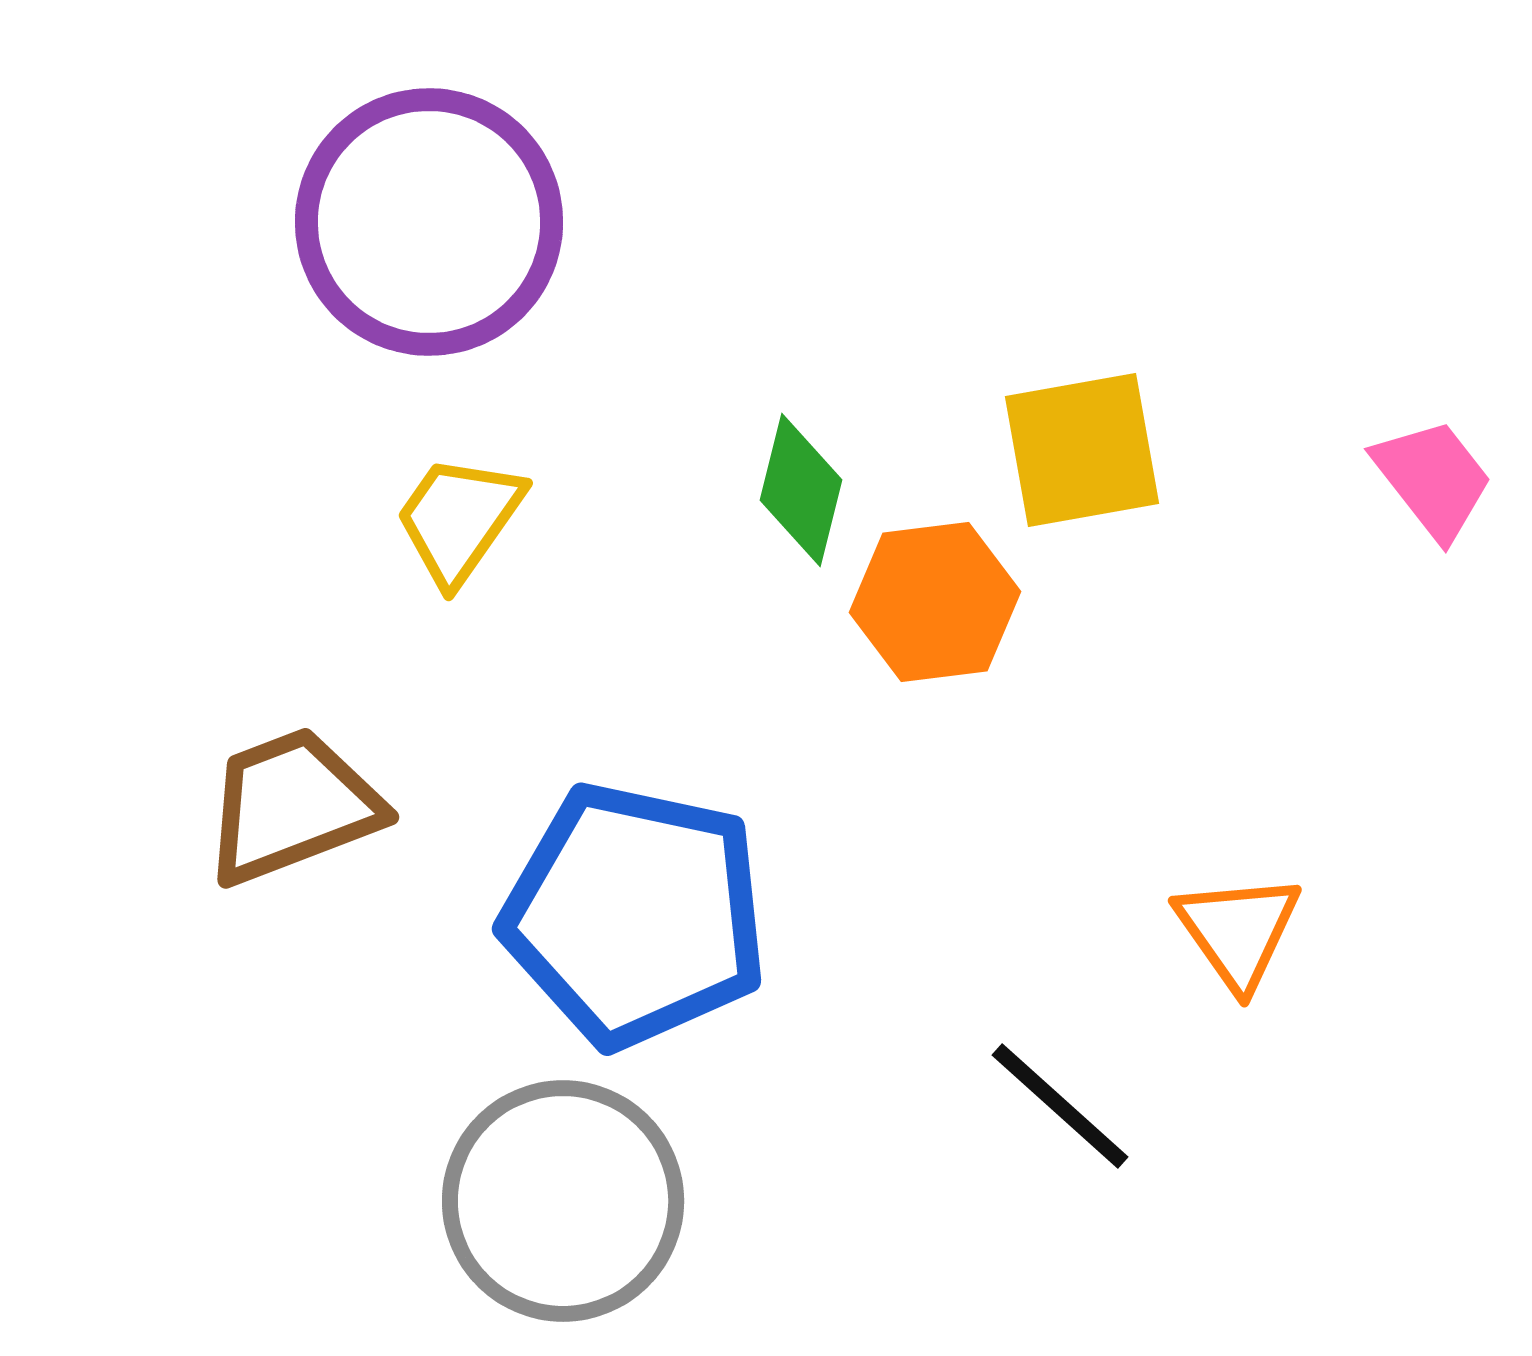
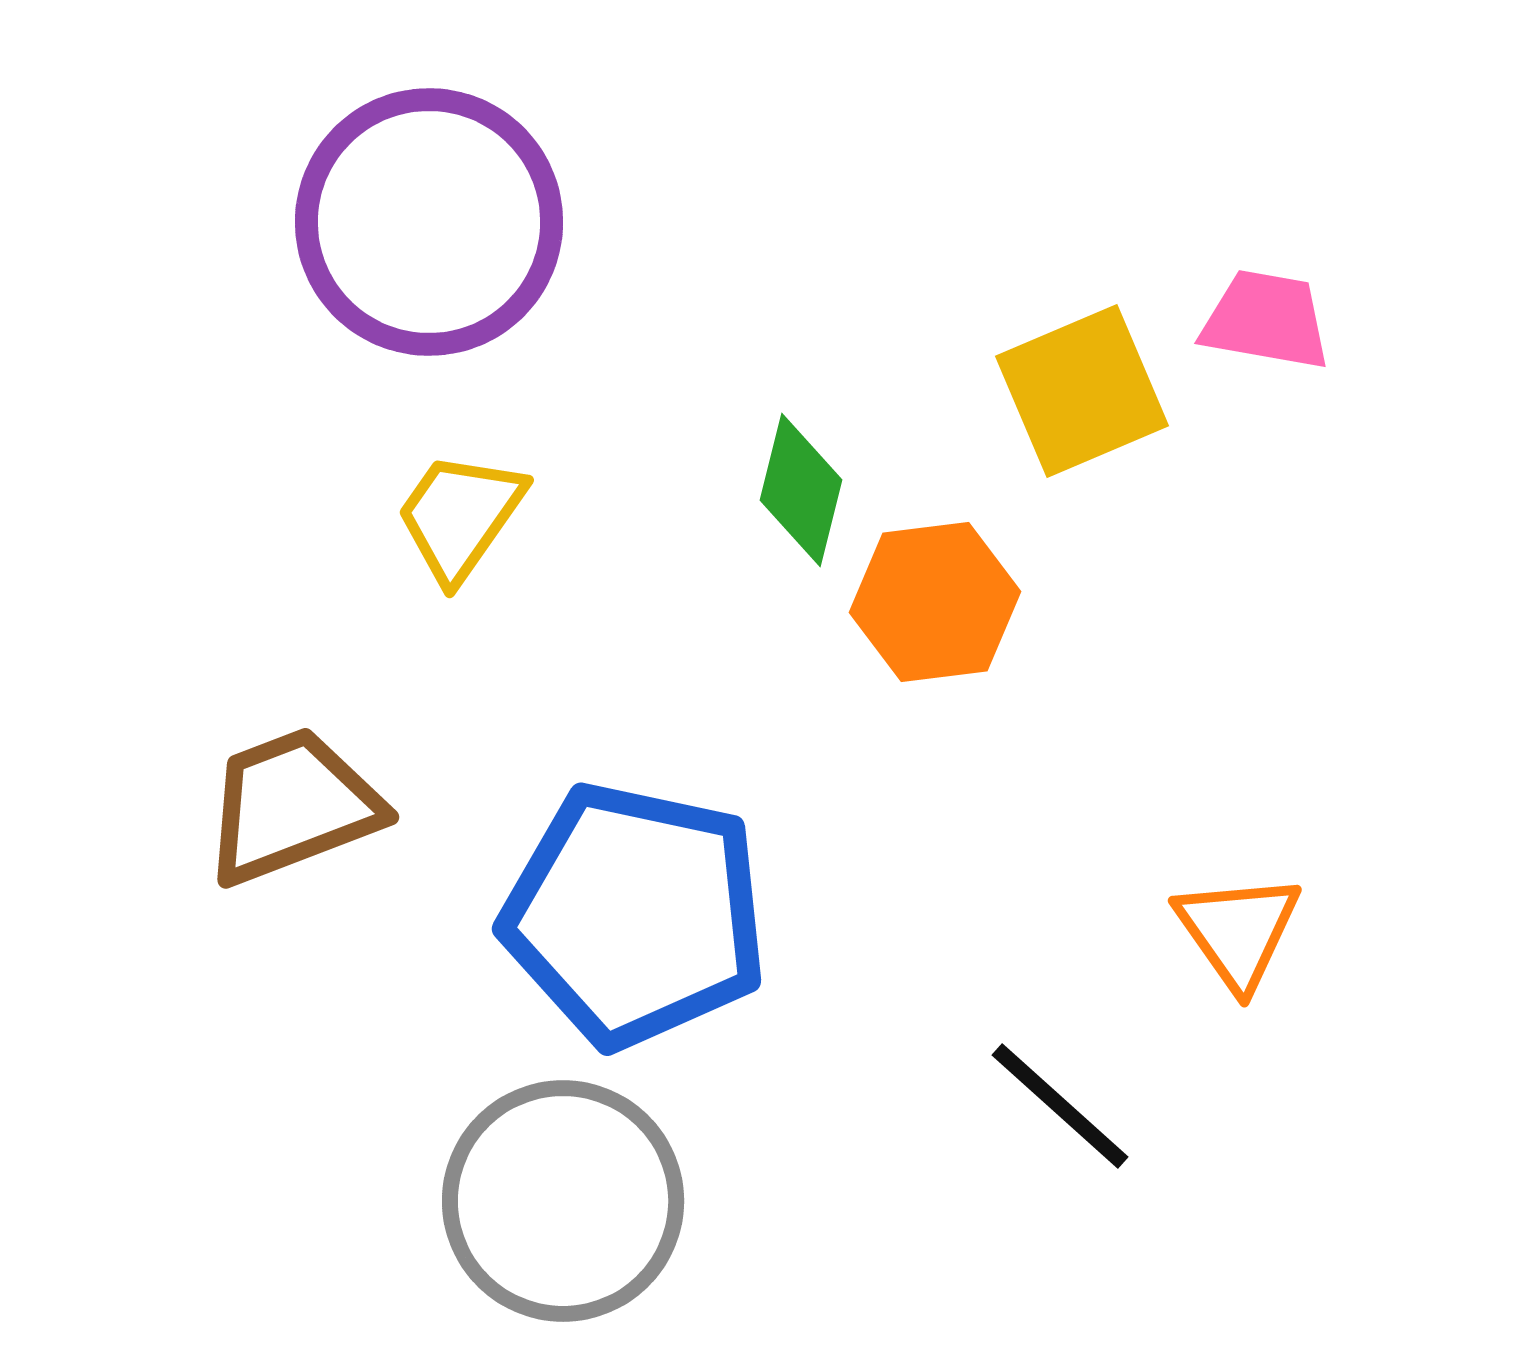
yellow square: moved 59 px up; rotated 13 degrees counterclockwise
pink trapezoid: moved 167 px left, 159 px up; rotated 42 degrees counterclockwise
yellow trapezoid: moved 1 px right, 3 px up
